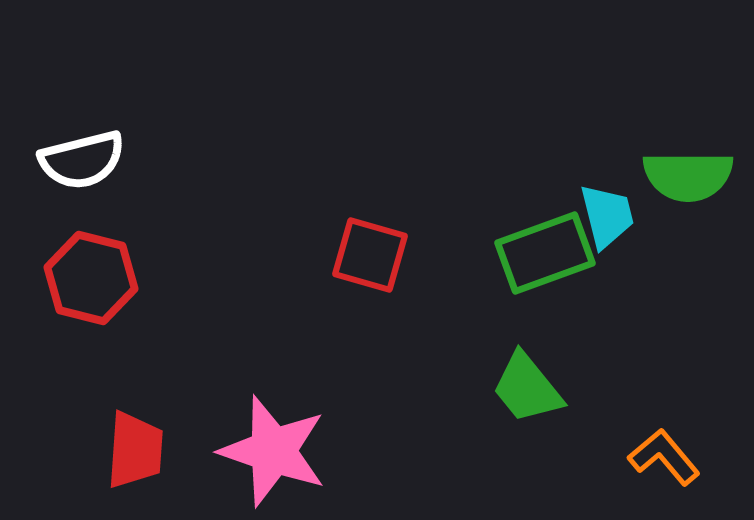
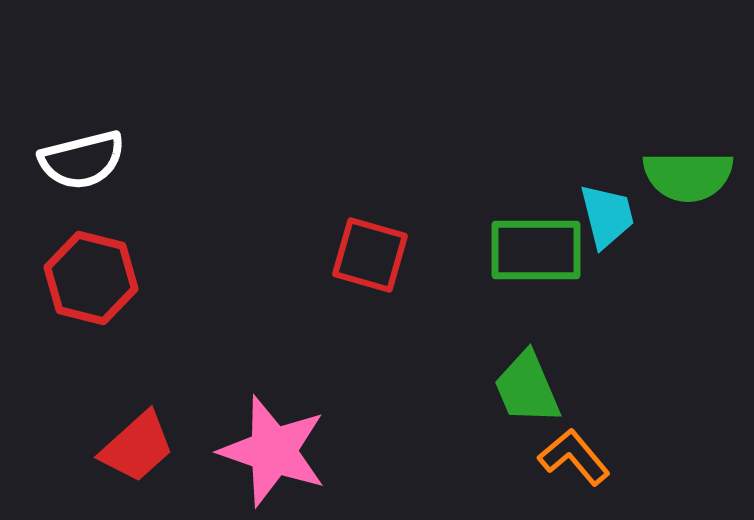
green rectangle: moved 9 px left, 3 px up; rotated 20 degrees clockwise
green trapezoid: rotated 16 degrees clockwise
red trapezoid: moved 2 px right, 3 px up; rotated 44 degrees clockwise
orange L-shape: moved 90 px left
